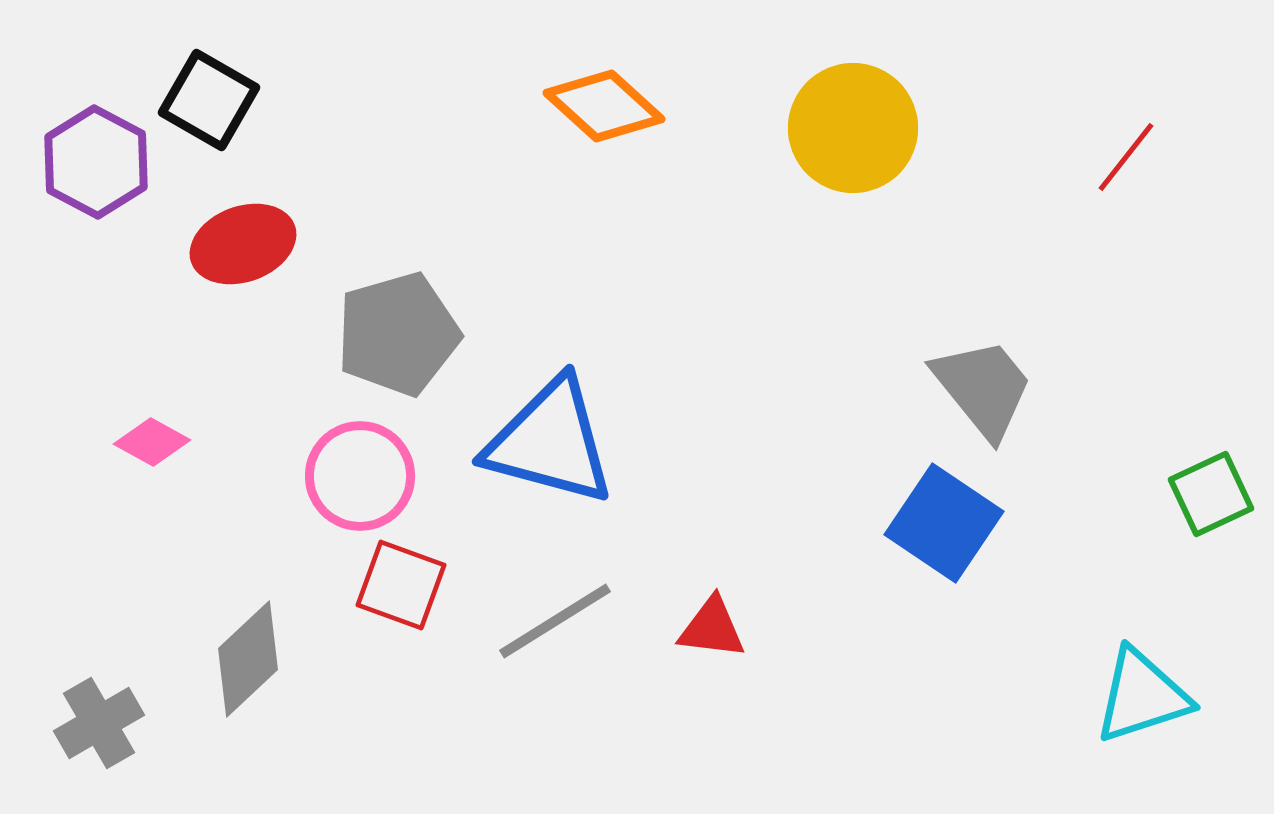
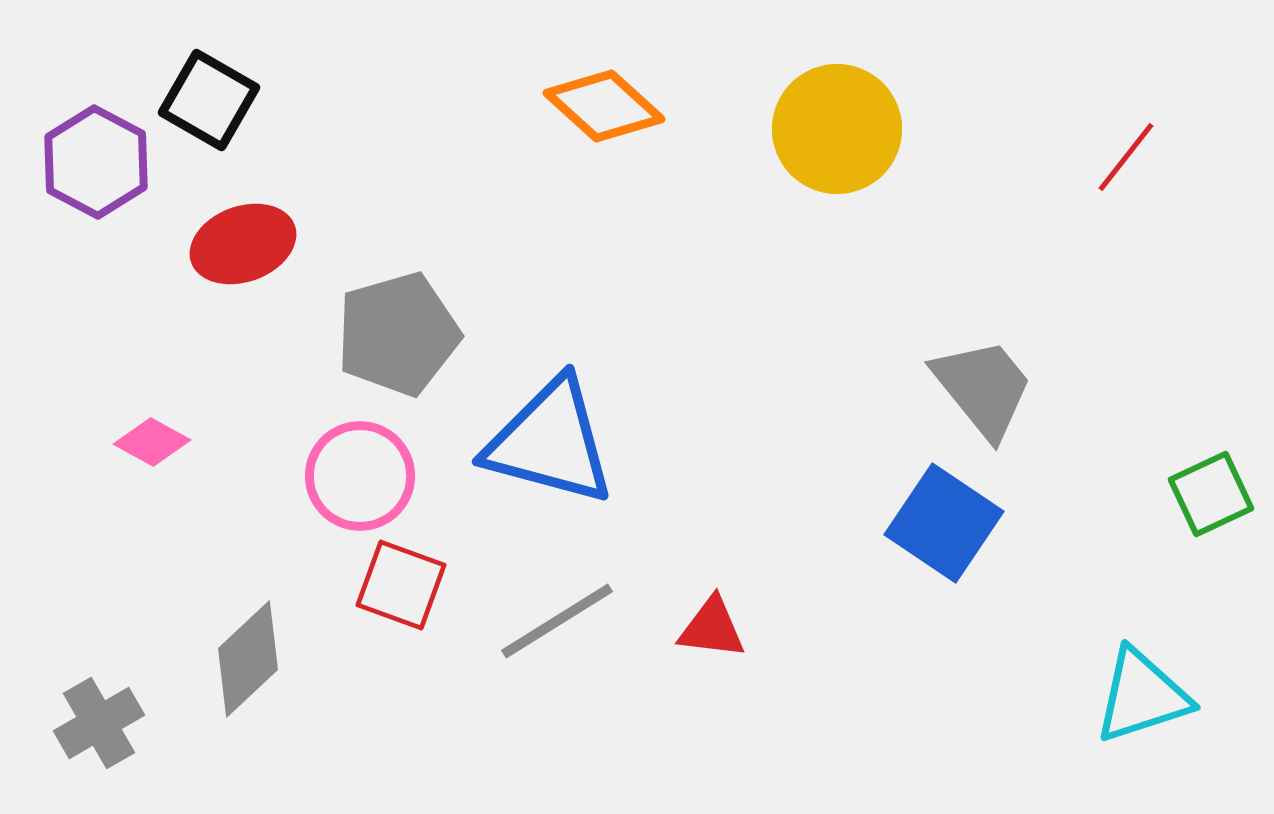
yellow circle: moved 16 px left, 1 px down
gray line: moved 2 px right
